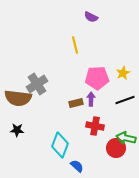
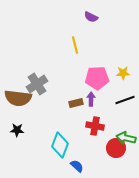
yellow star: rotated 24 degrees clockwise
